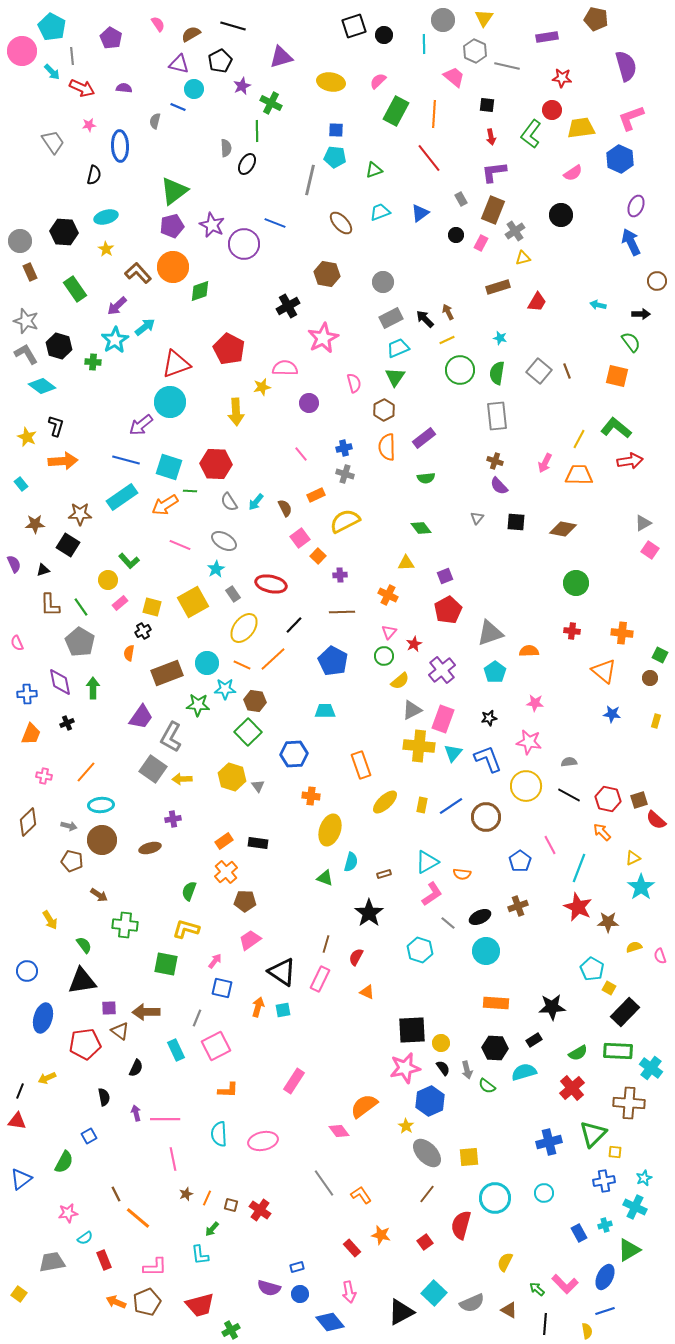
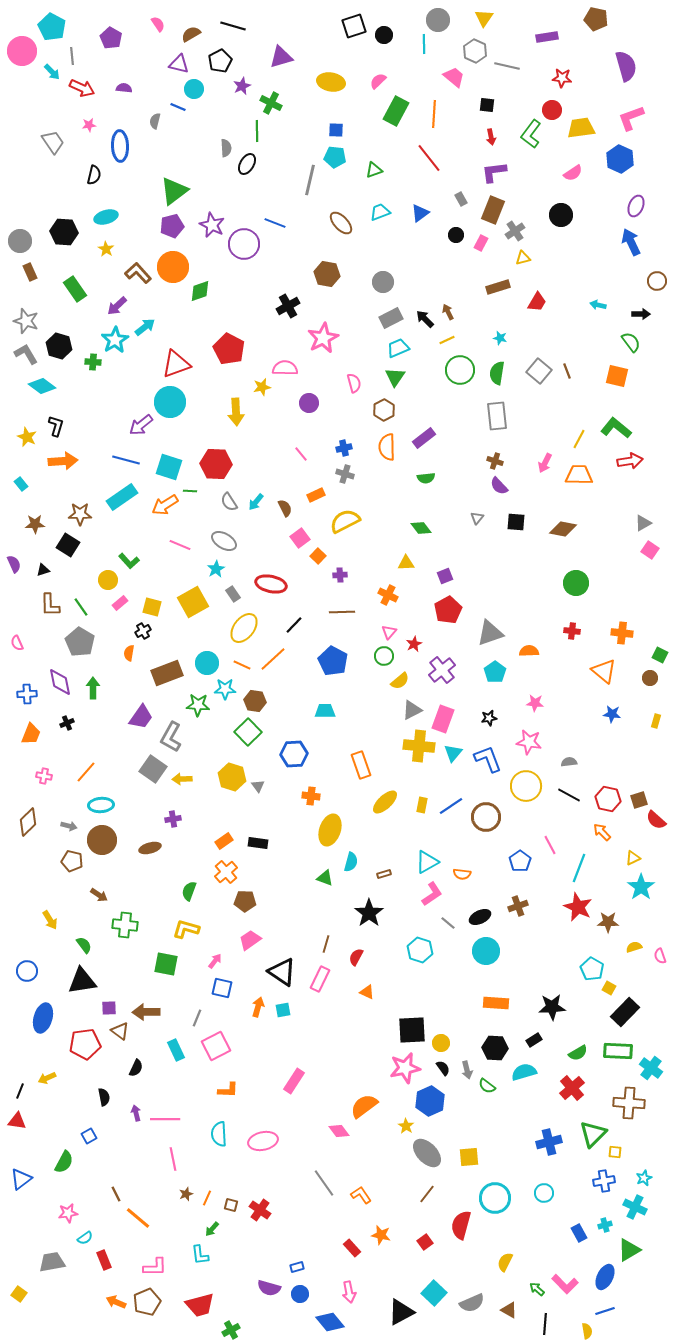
gray circle at (443, 20): moved 5 px left
